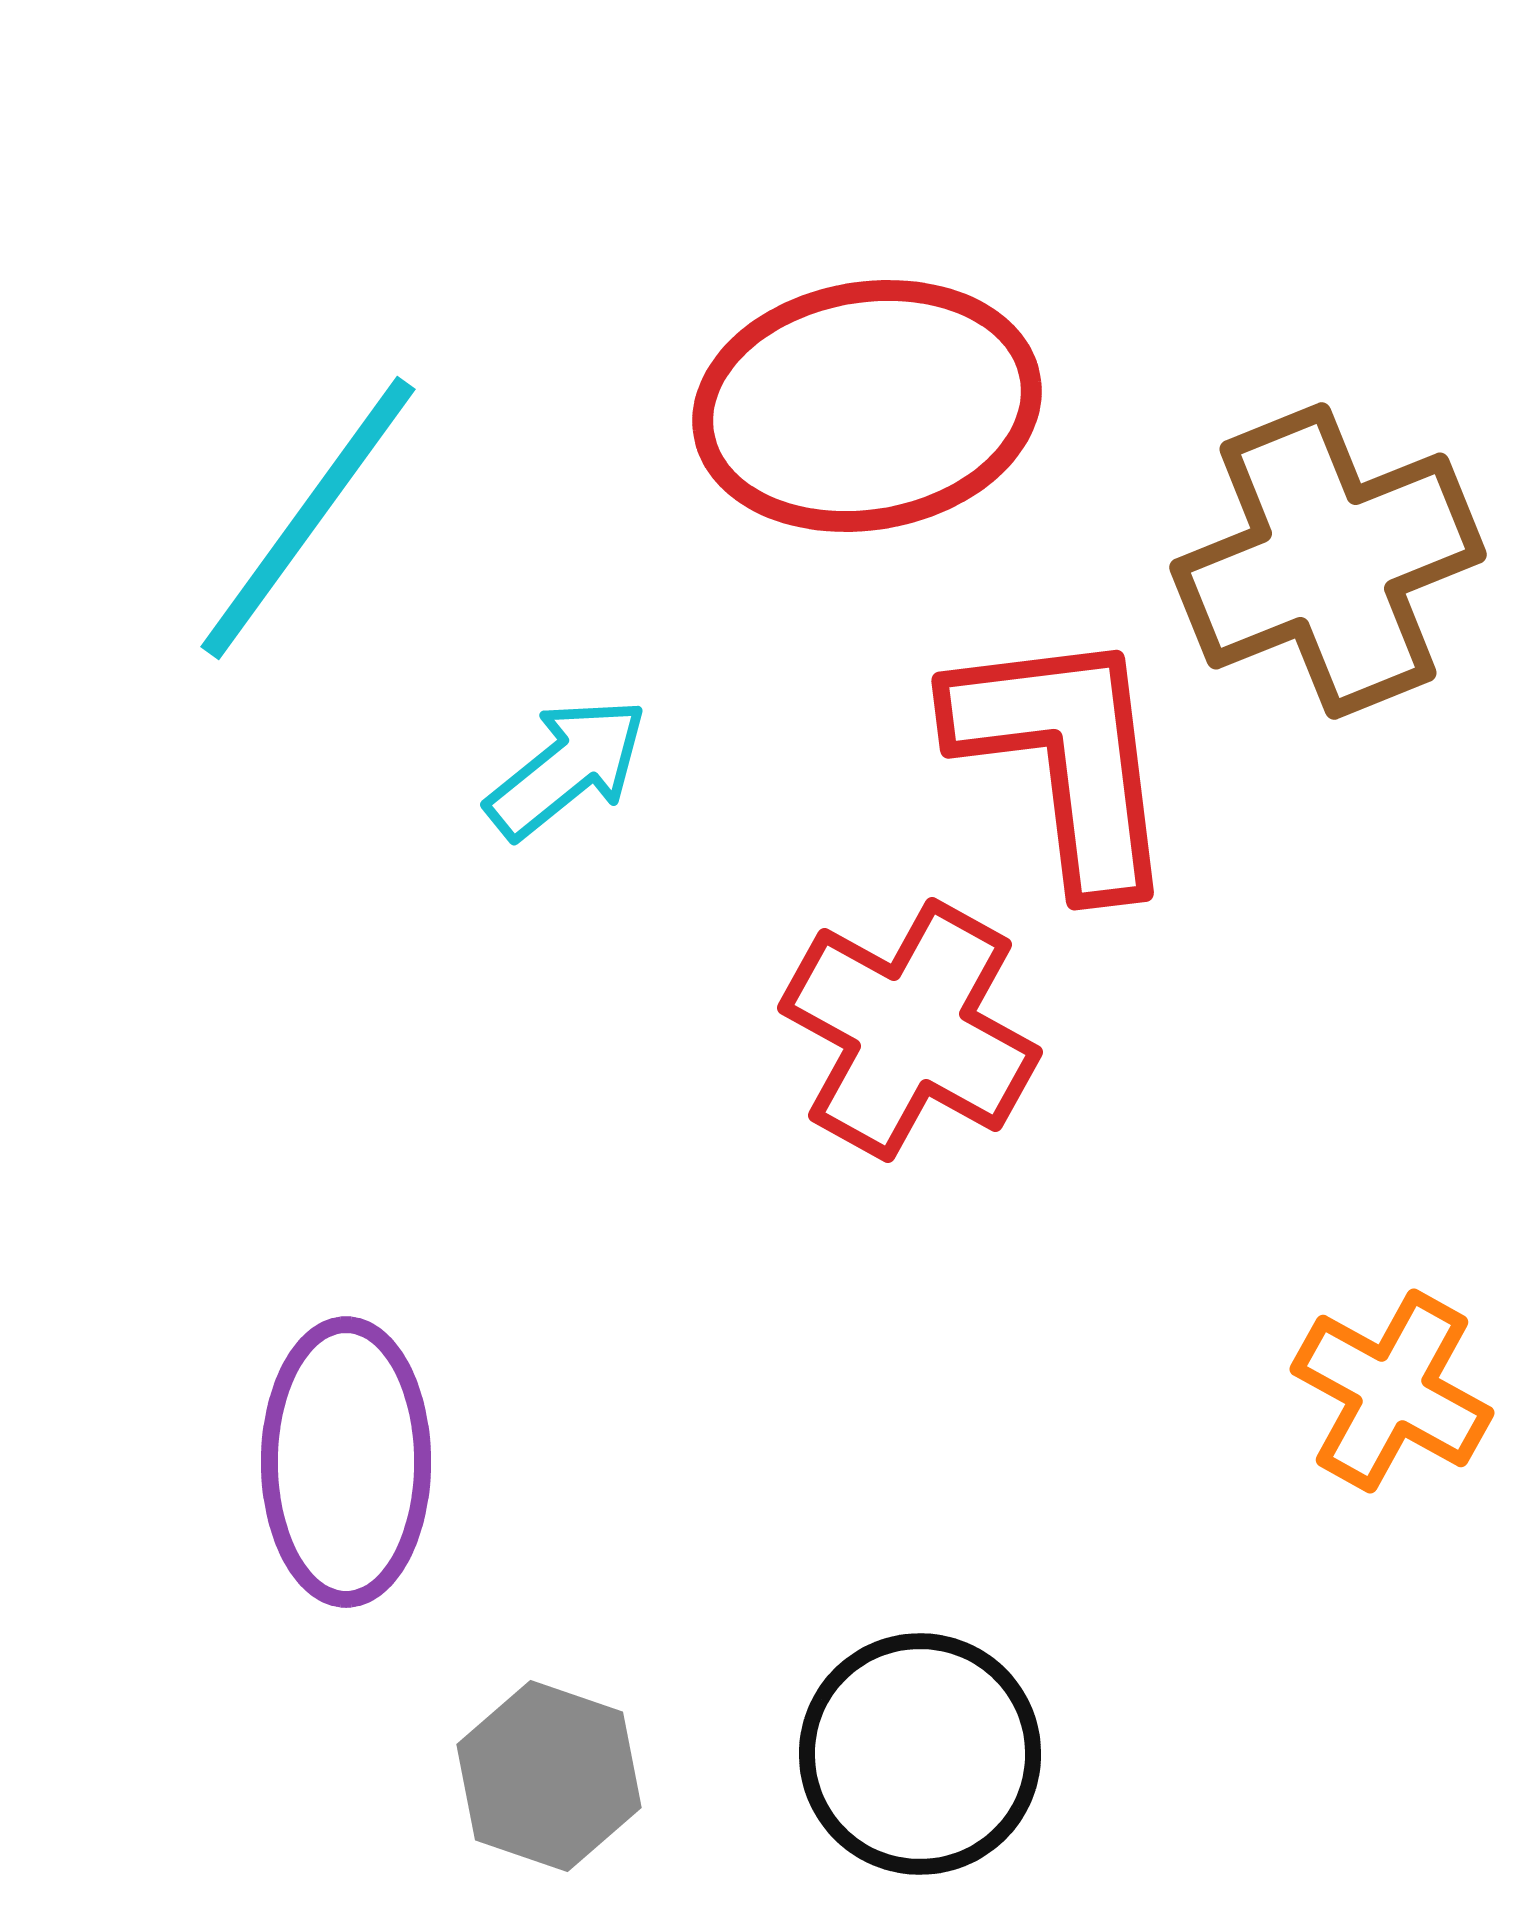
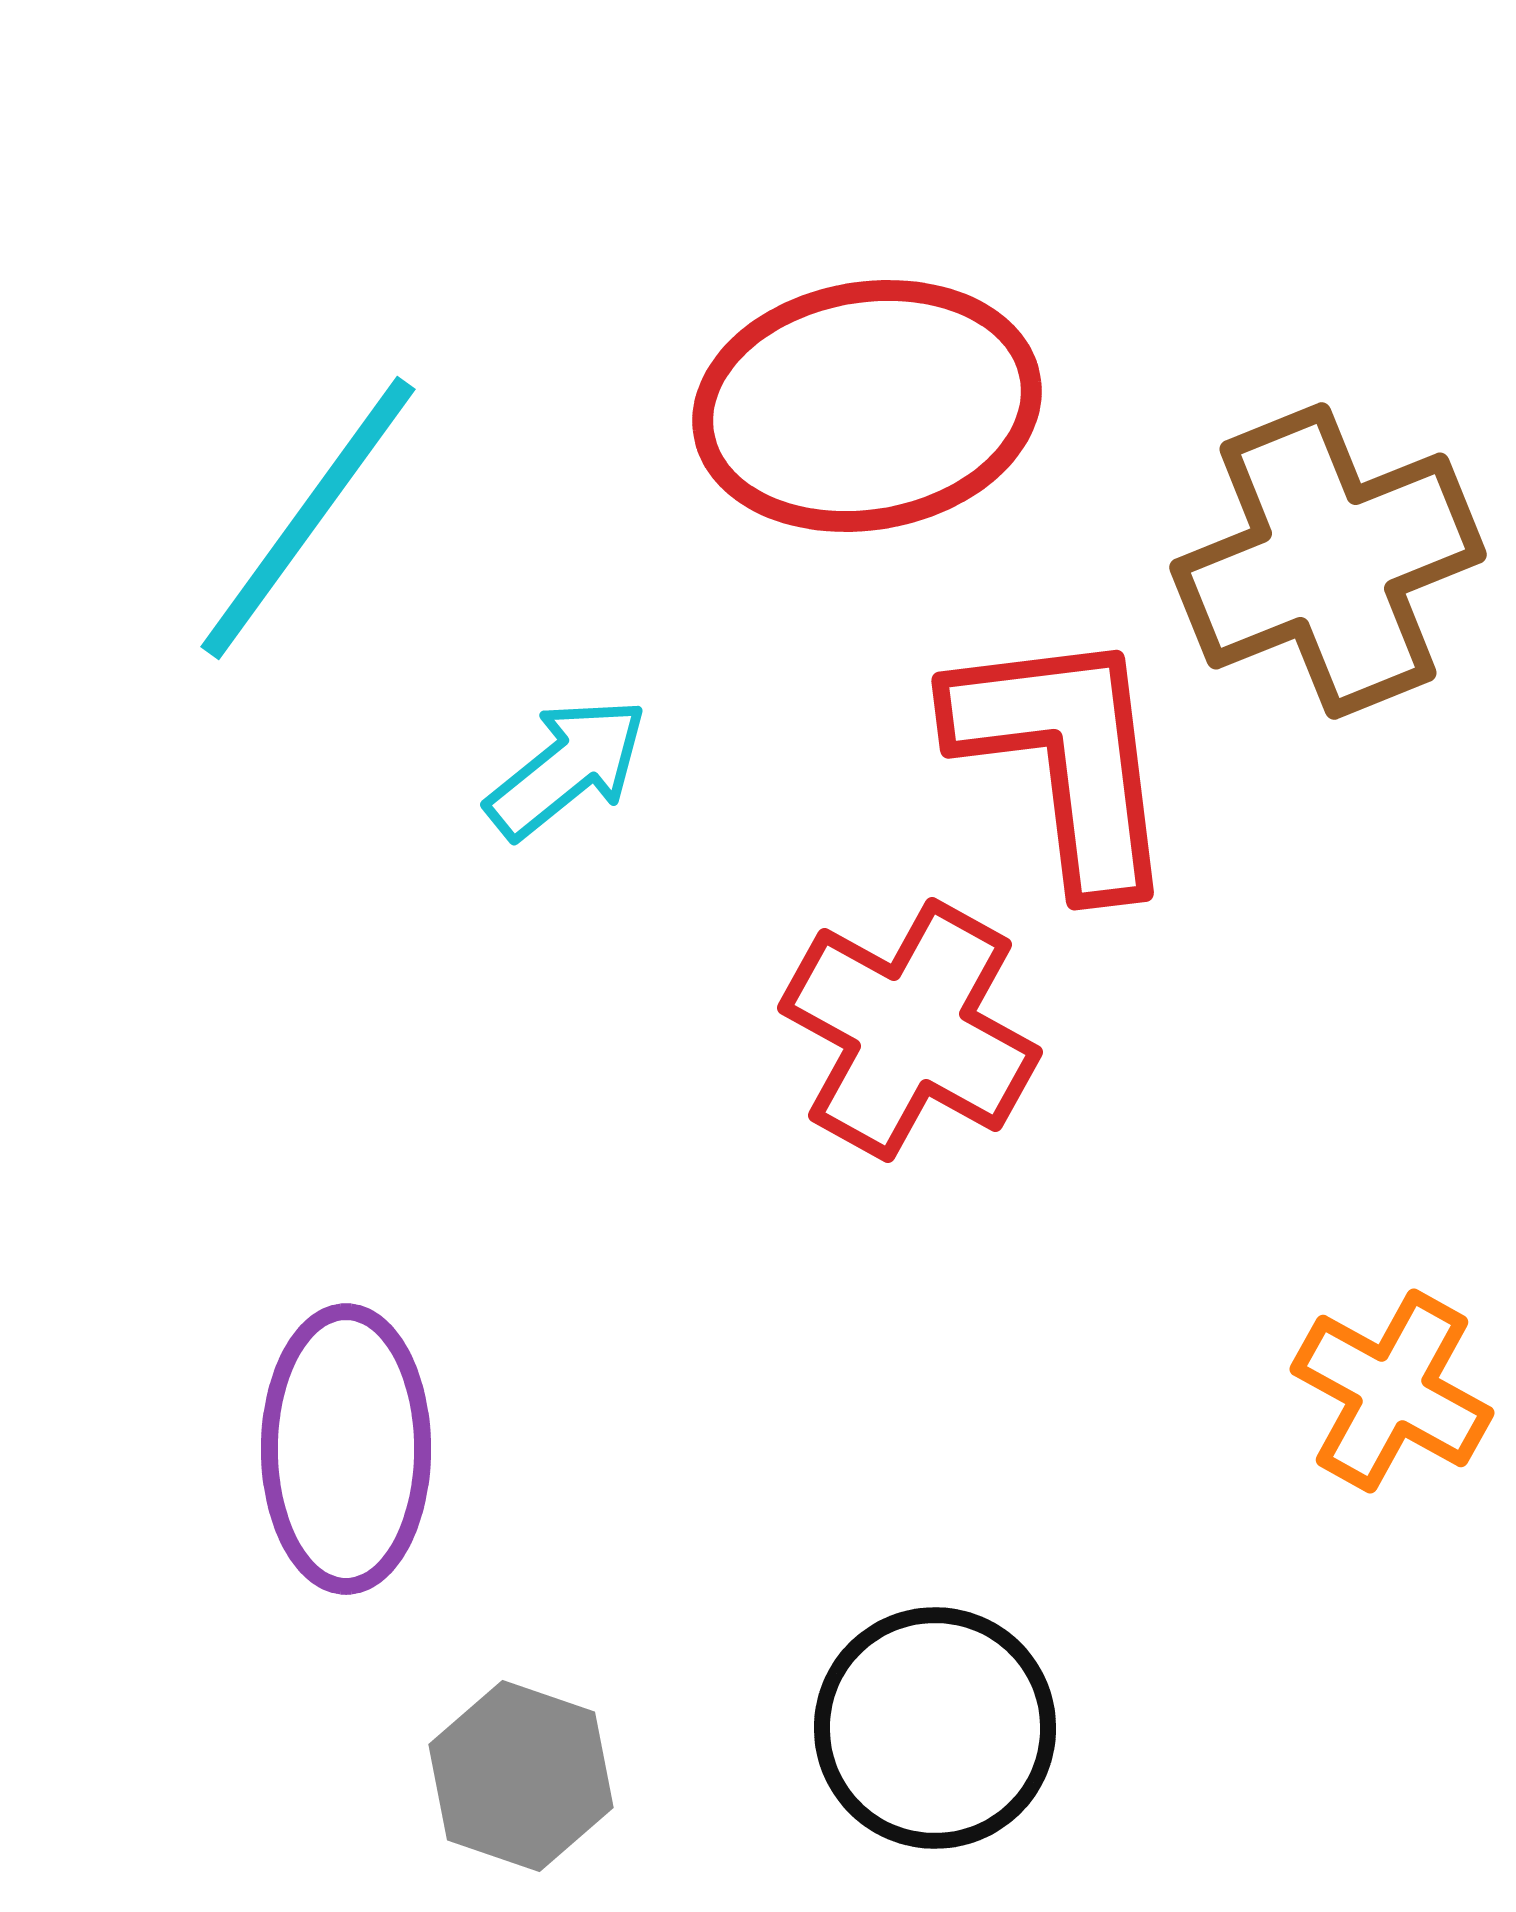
purple ellipse: moved 13 px up
black circle: moved 15 px right, 26 px up
gray hexagon: moved 28 px left
